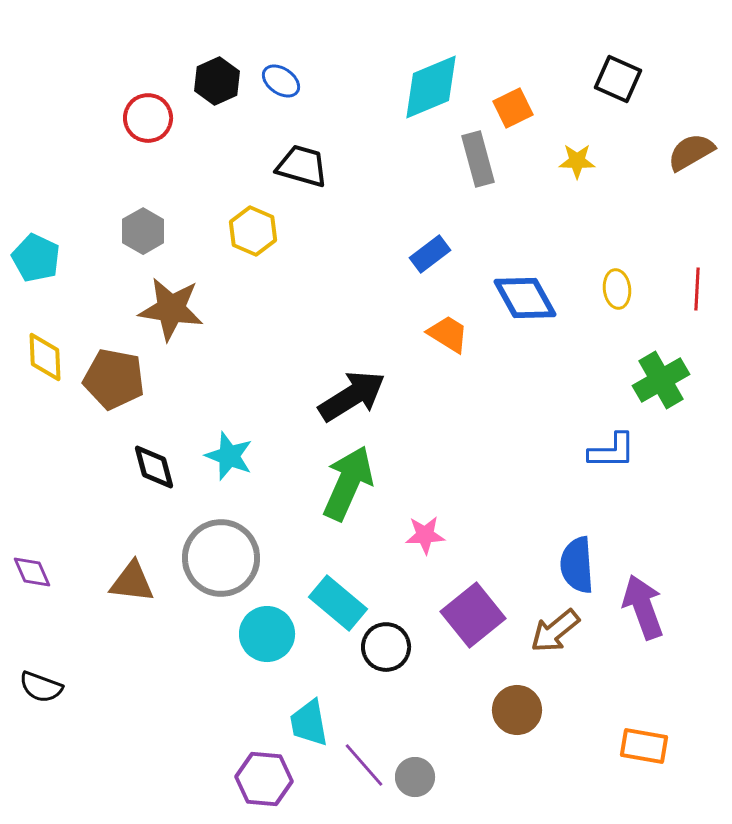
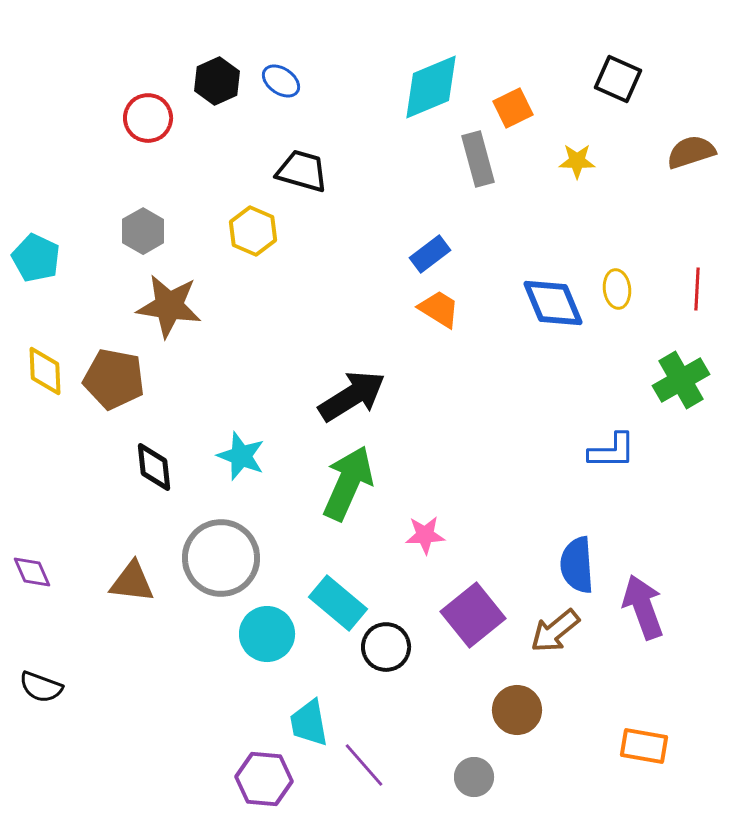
brown semicircle at (691, 152): rotated 12 degrees clockwise
black trapezoid at (302, 166): moved 5 px down
blue diamond at (525, 298): moved 28 px right, 5 px down; rotated 6 degrees clockwise
brown star at (171, 309): moved 2 px left, 3 px up
orange trapezoid at (448, 334): moved 9 px left, 25 px up
yellow diamond at (45, 357): moved 14 px down
green cross at (661, 380): moved 20 px right
cyan star at (229, 456): moved 12 px right
black diamond at (154, 467): rotated 9 degrees clockwise
gray circle at (415, 777): moved 59 px right
